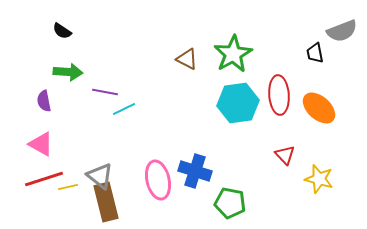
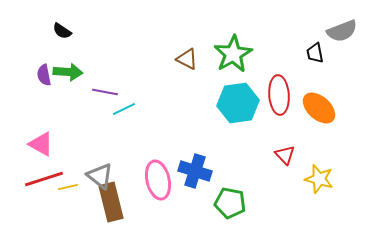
purple semicircle: moved 26 px up
brown rectangle: moved 5 px right
